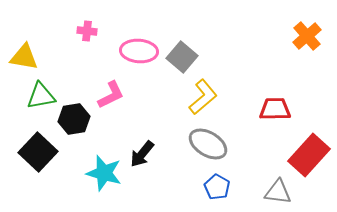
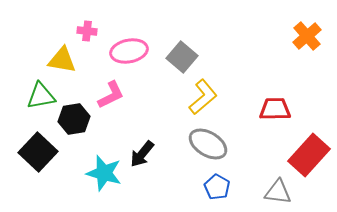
pink ellipse: moved 10 px left; rotated 15 degrees counterclockwise
yellow triangle: moved 38 px right, 3 px down
